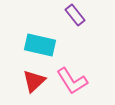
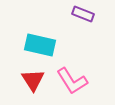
purple rectangle: moved 8 px right, 1 px up; rotated 30 degrees counterclockwise
red triangle: moved 1 px left, 1 px up; rotated 20 degrees counterclockwise
